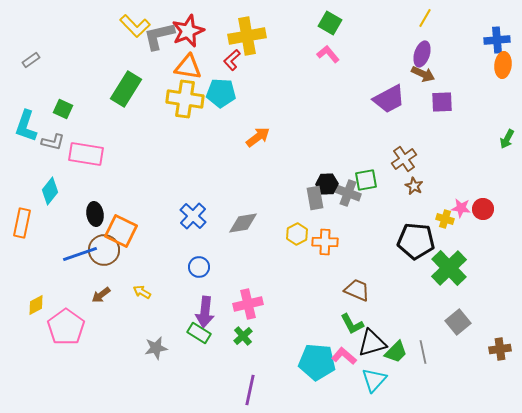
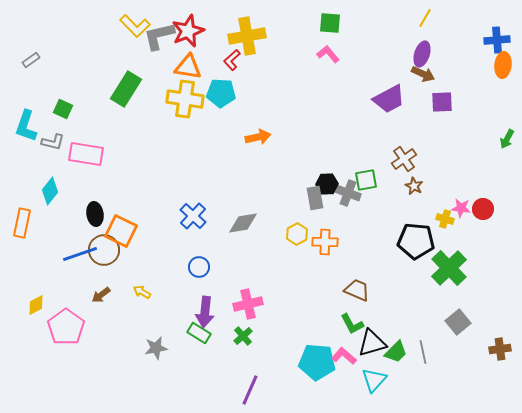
green square at (330, 23): rotated 25 degrees counterclockwise
orange arrow at (258, 137): rotated 25 degrees clockwise
purple line at (250, 390): rotated 12 degrees clockwise
